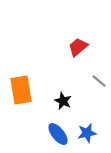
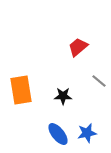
black star: moved 5 px up; rotated 24 degrees counterclockwise
